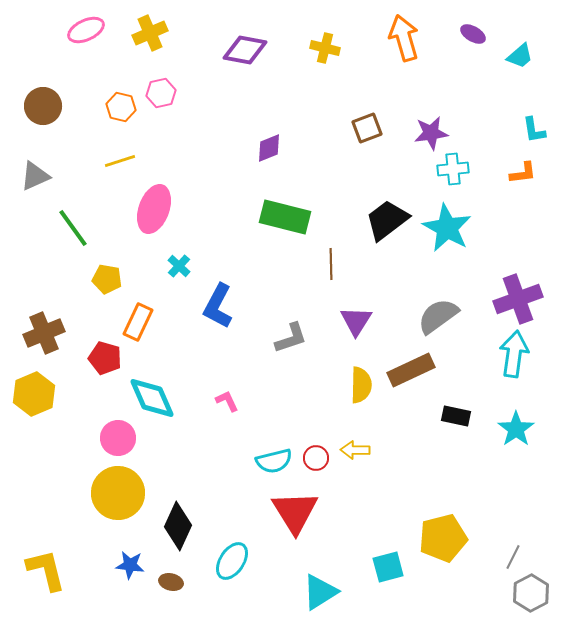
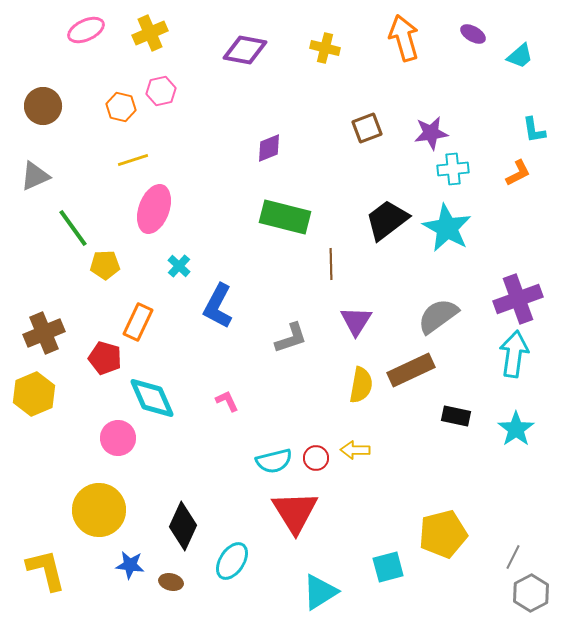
pink hexagon at (161, 93): moved 2 px up
yellow line at (120, 161): moved 13 px right, 1 px up
orange L-shape at (523, 173): moved 5 px left; rotated 20 degrees counterclockwise
yellow pentagon at (107, 279): moved 2 px left, 14 px up; rotated 12 degrees counterclockwise
yellow semicircle at (361, 385): rotated 9 degrees clockwise
yellow circle at (118, 493): moved 19 px left, 17 px down
black diamond at (178, 526): moved 5 px right
yellow pentagon at (443, 538): moved 4 px up
